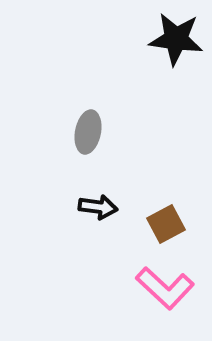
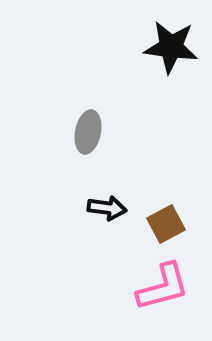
black star: moved 5 px left, 8 px down
black arrow: moved 9 px right, 1 px down
pink L-shape: moved 2 px left, 1 px up; rotated 58 degrees counterclockwise
